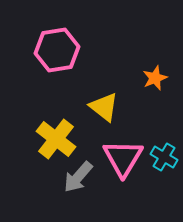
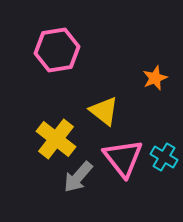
yellow triangle: moved 4 px down
pink triangle: rotated 9 degrees counterclockwise
